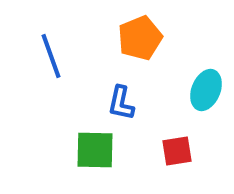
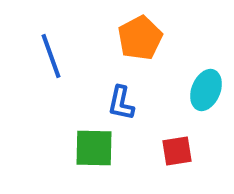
orange pentagon: rotated 6 degrees counterclockwise
green square: moved 1 px left, 2 px up
